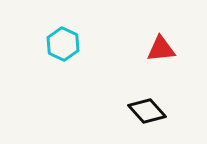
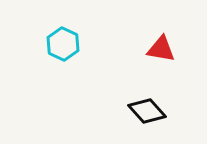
red triangle: rotated 16 degrees clockwise
